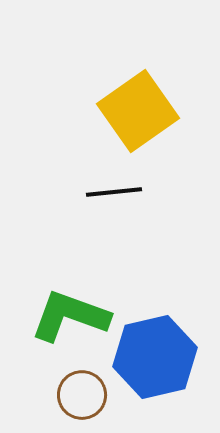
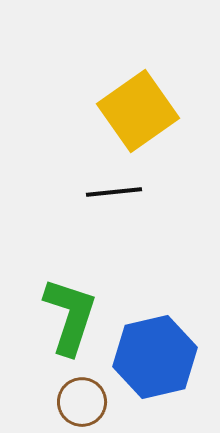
green L-shape: rotated 88 degrees clockwise
brown circle: moved 7 px down
